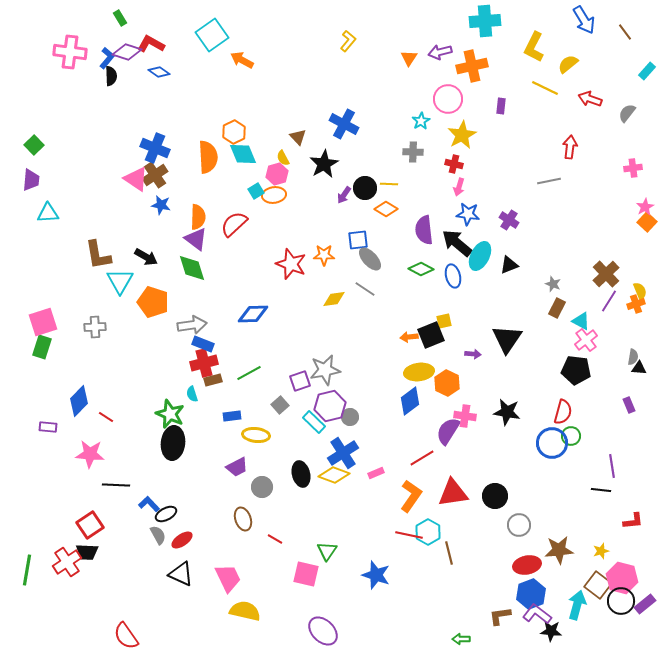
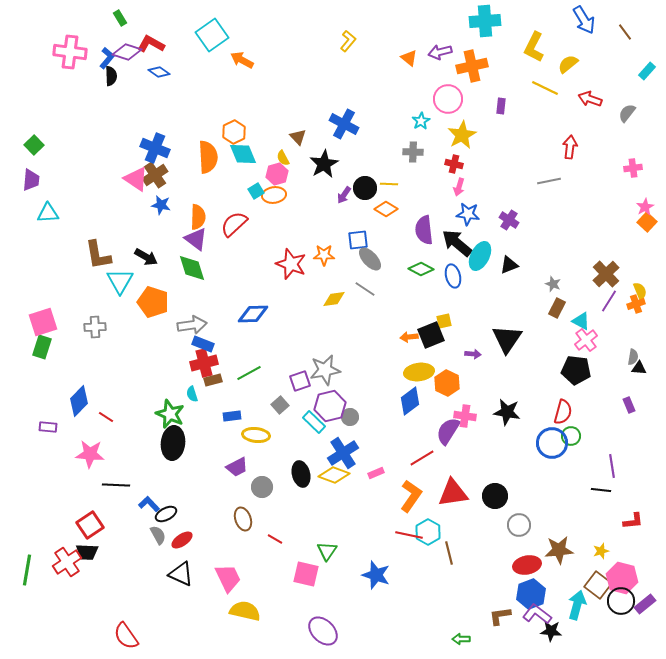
orange triangle at (409, 58): rotated 24 degrees counterclockwise
